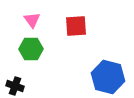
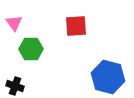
pink triangle: moved 18 px left, 3 px down
